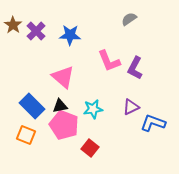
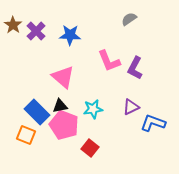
blue rectangle: moved 5 px right, 6 px down
